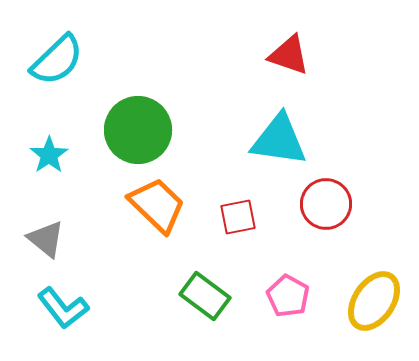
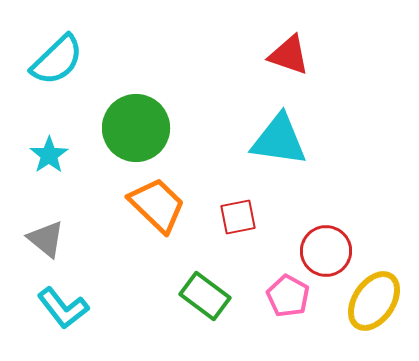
green circle: moved 2 px left, 2 px up
red circle: moved 47 px down
